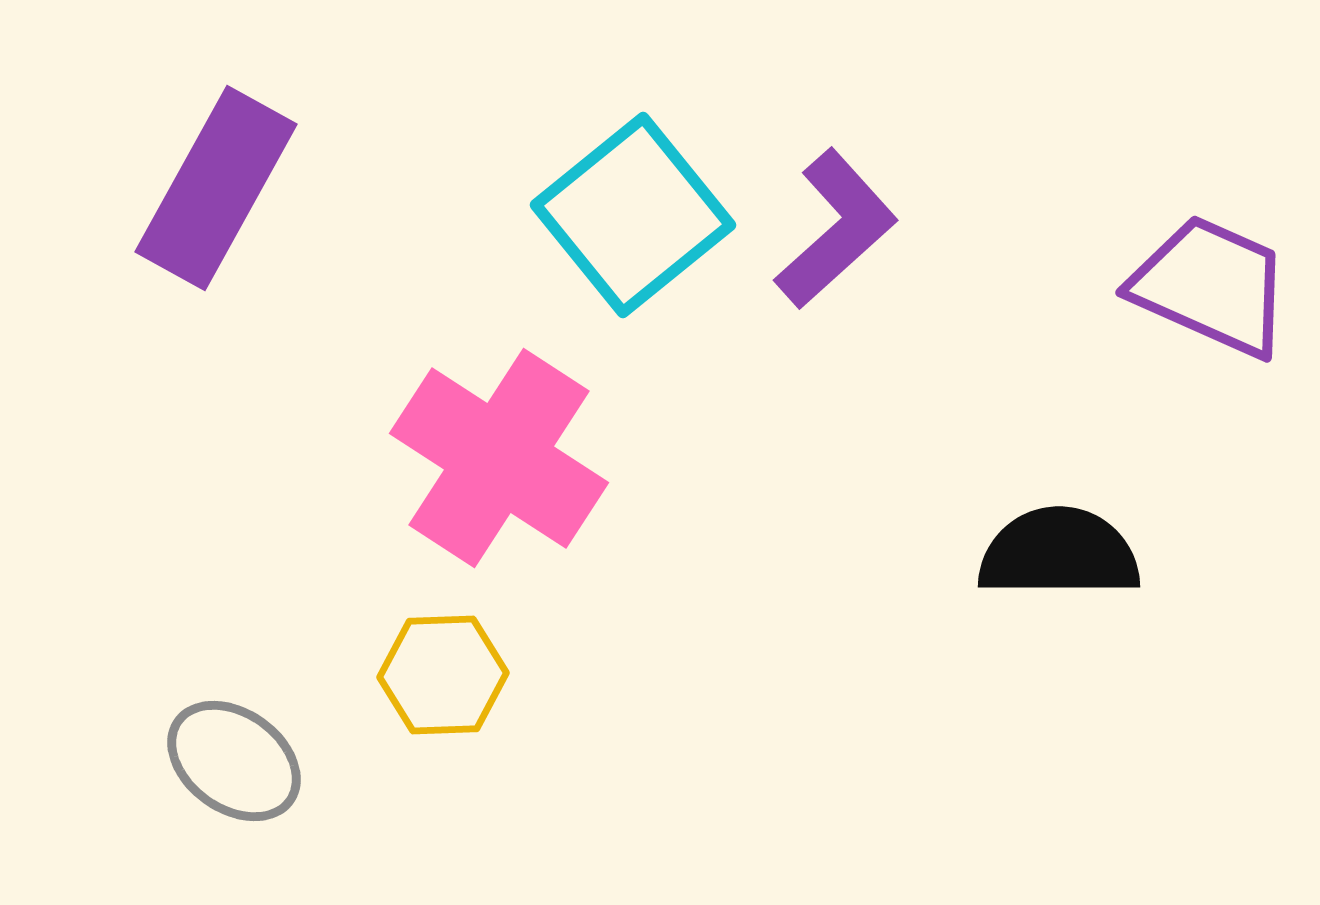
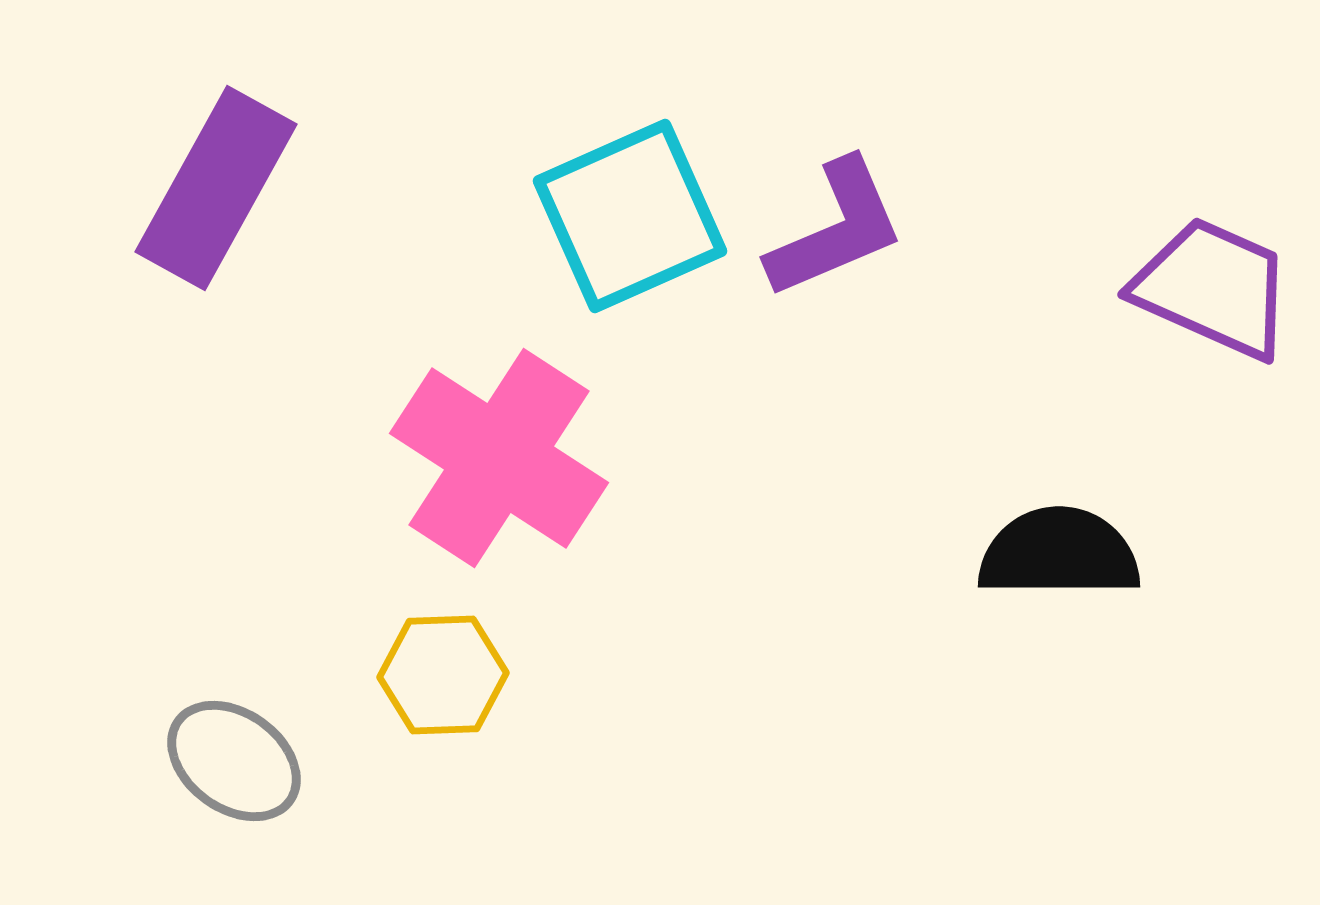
cyan square: moved 3 px left, 1 px down; rotated 15 degrees clockwise
purple L-shape: rotated 19 degrees clockwise
purple trapezoid: moved 2 px right, 2 px down
